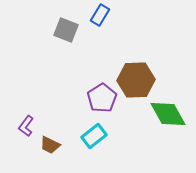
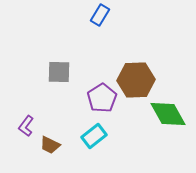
gray square: moved 7 px left, 42 px down; rotated 20 degrees counterclockwise
